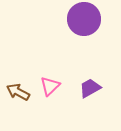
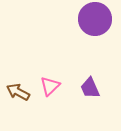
purple circle: moved 11 px right
purple trapezoid: rotated 85 degrees counterclockwise
